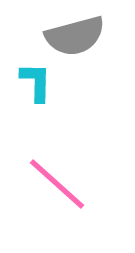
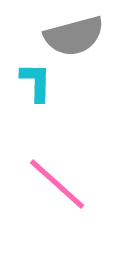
gray semicircle: moved 1 px left
